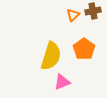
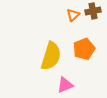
orange pentagon: rotated 15 degrees clockwise
pink triangle: moved 3 px right, 3 px down
